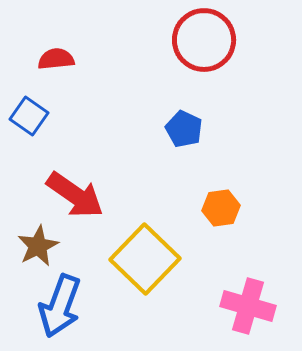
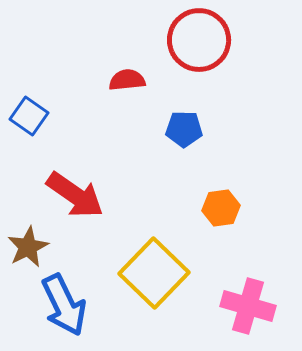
red circle: moved 5 px left
red semicircle: moved 71 px right, 21 px down
blue pentagon: rotated 24 degrees counterclockwise
brown star: moved 10 px left, 1 px down
yellow square: moved 9 px right, 14 px down
blue arrow: moved 4 px right, 1 px up; rotated 46 degrees counterclockwise
